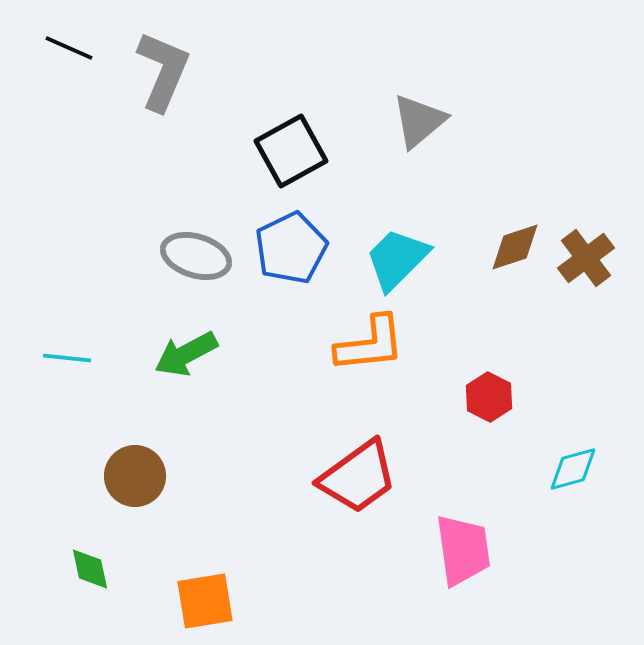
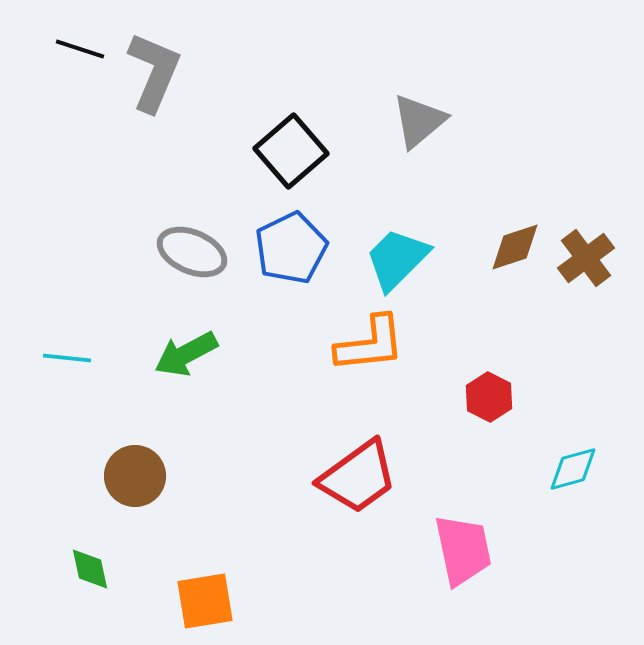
black line: moved 11 px right, 1 px down; rotated 6 degrees counterclockwise
gray L-shape: moved 9 px left, 1 px down
black square: rotated 12 degrees counterclockwise
gray ellipse: moved 4 px left, 4 px up; rotated 6 degrees clockwise
pink trapezoid: rotated 4 degrees counterclockwise
